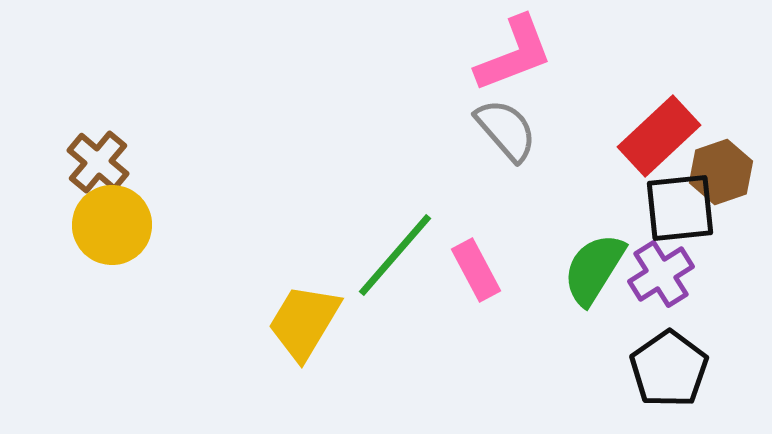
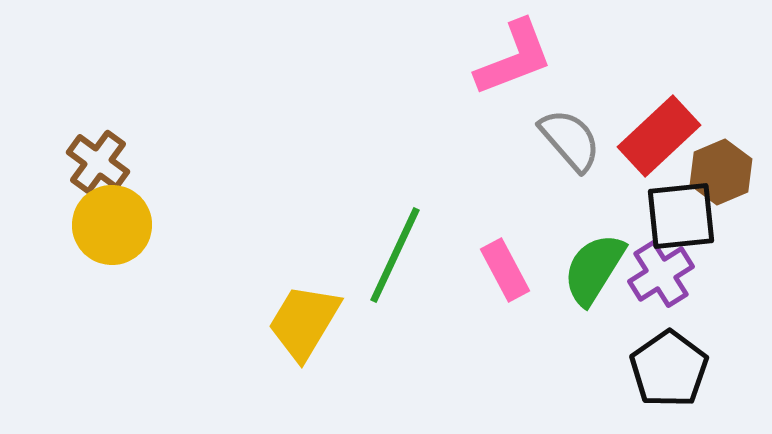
pink L-shape: moved 4 px down
gray semicircle: moved 64 px right, 10 px down
brown cross: rotated 4 degrees counterclockwise
brown hexagon: rotated 4 degrees counterclockwise
black square: moved 1 px right, 8 px down
green line: rotated 16 degrees counterclockwise
pink rectangle: moved 29 px right
